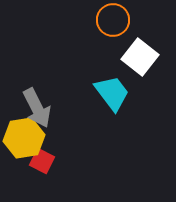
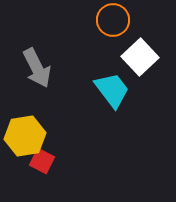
white square: rotated 9 degrees clockwise
cyan trapezoid: moved 3 px up
gray arrow: moved 40 px up
yellow hexagon: moved 1 px right, 2 px up
